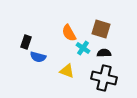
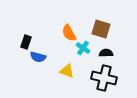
black semicircle: moved 2 px right
